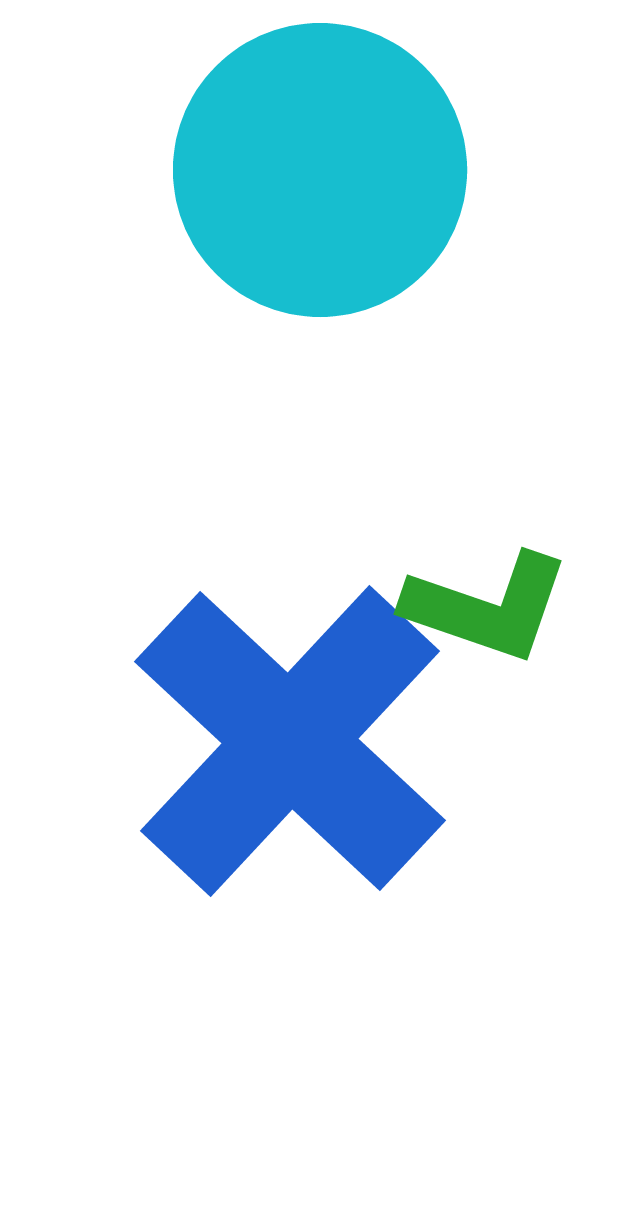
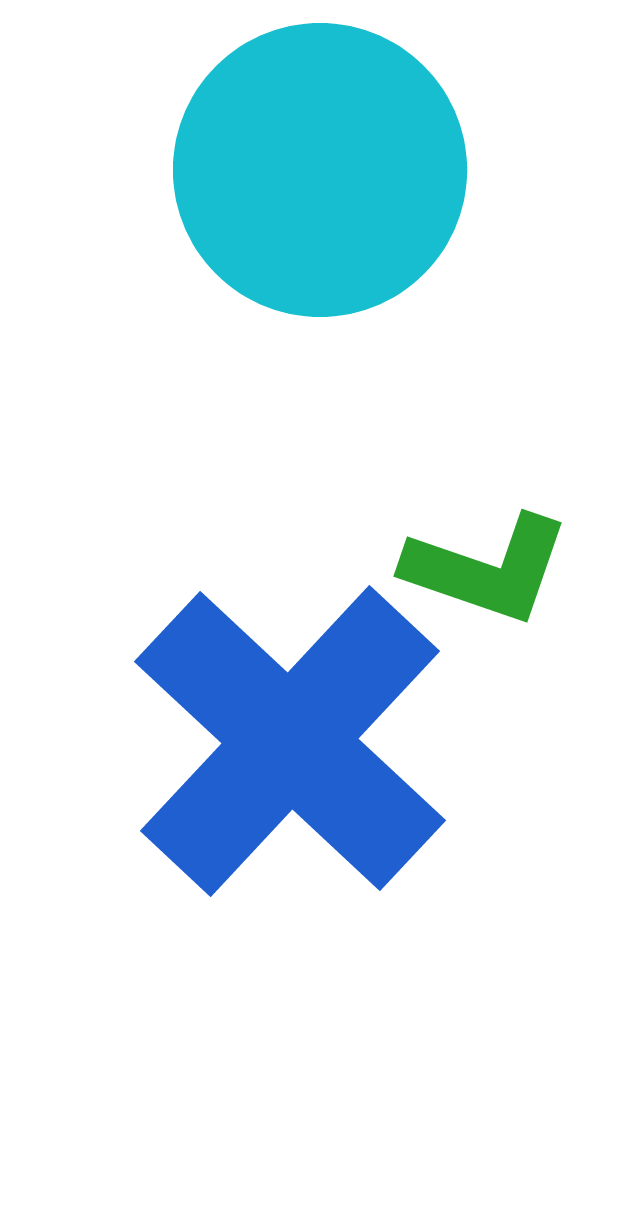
green L-shape: moved 38 px up
